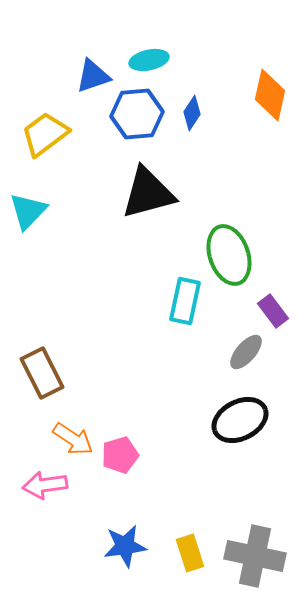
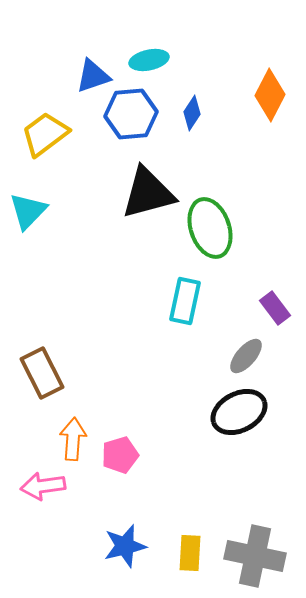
orange diamond: rotated 15 degrees clockwise
blue hexagon: moved 6 px left
green ellipse: moved 19 px left, 27 px up
purple rectangle: moved 2 px right, 3 px up
gray ellipse: moved 4 px down
black ellipse: moved 1 px left, 8 px up
orange arrow: rotated 120 degrees counterclockwise
pink arrow: moved 2 px left, 1 px down
blue star: rotated 6 degrees counterclockwise
yellow rectangle: rotated 21 degrees clockwise
